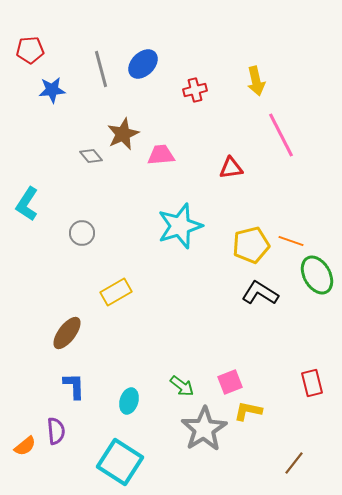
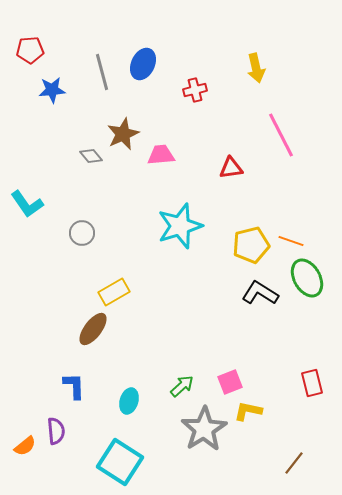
blue ellipse: rotated 20 degrees counterclockwise
gray line: moved 1 px right, 3 px down
yellow arrow: moved 13 px up
cyan L-shape: rotated 68 degrees counterclockwise
green ellipse: moved 10 px left, 3 px down
yellow rectangle: moved 2 px left
brown ellipse: moved 26 px right, 4 px up
green arrow: rotated 80 degrees counterclockwise
